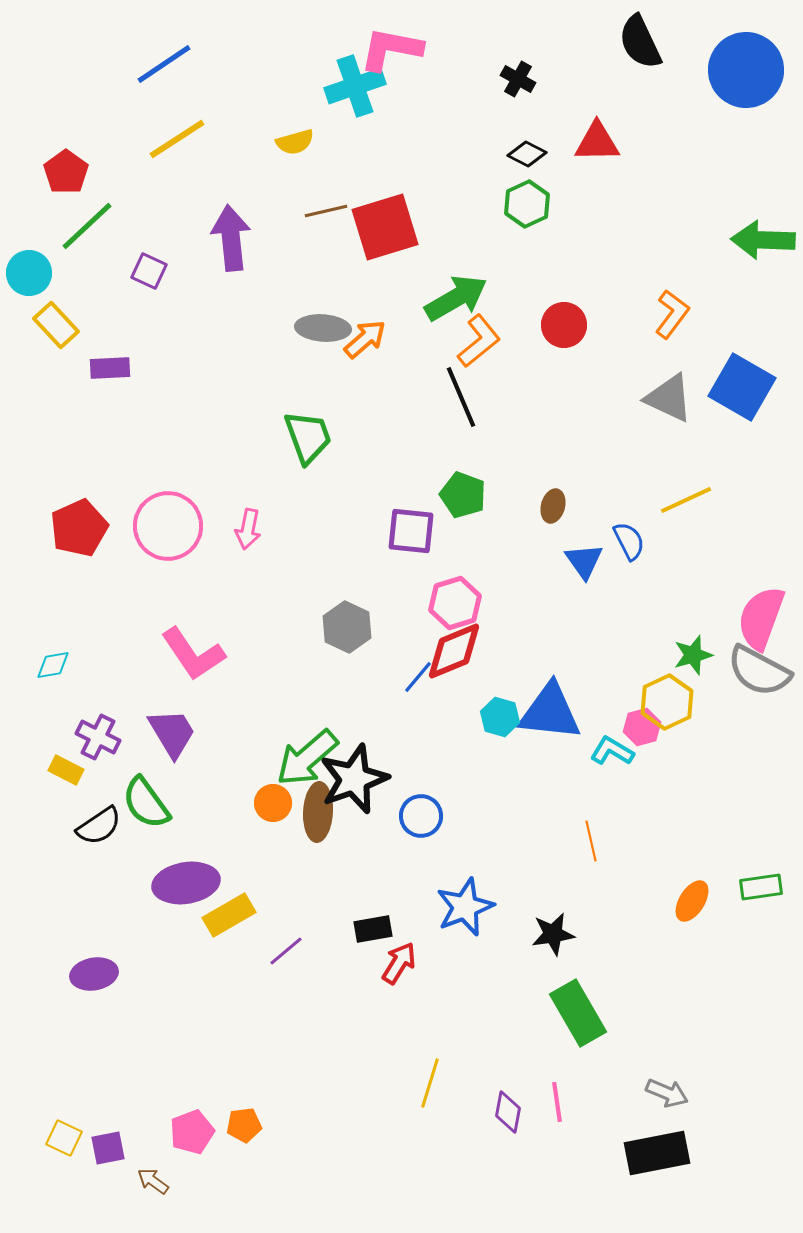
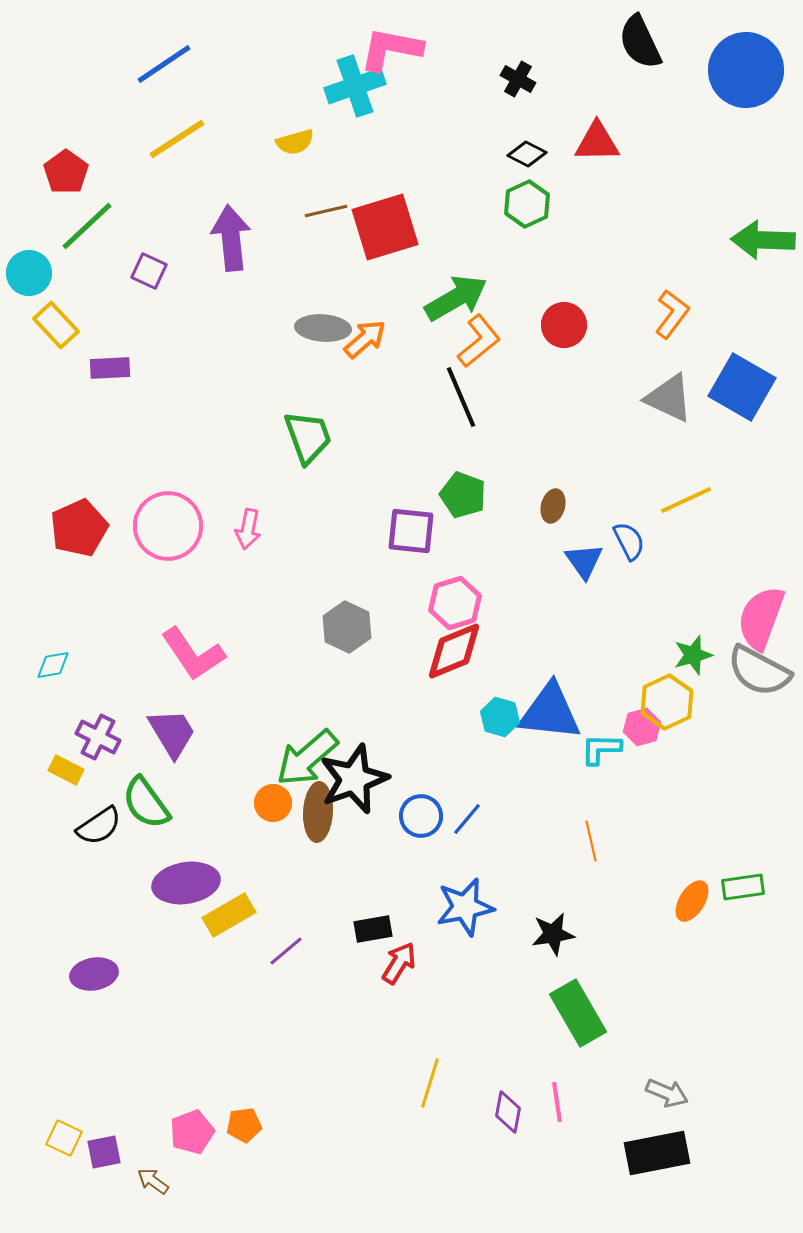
blue line at (418, 677): moved 49 px right, 142 px down
cyan L-shape at (612, 751): moved 11 px left, 2 px up; rotated 30 degrees counterclockwise
green rectangle at (761, 887): moved 18 px left
blue star at (465, 907): rotated 10 degrees clockwise
purple square at (108, 1148): moved 4 px left, 4 px down
